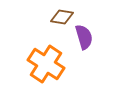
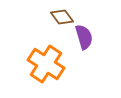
brown diamond: rotated 45 degrees clockwise
